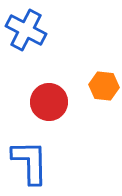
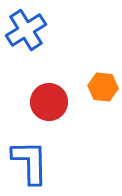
blue cross: rotated 30 degrees clockwise
orange hexagon: moved 1 px left, 1 px down
